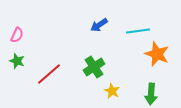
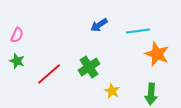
green cross: moved 5 px left
